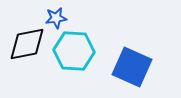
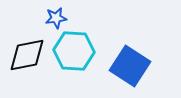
black diamond: moved 11 px down
blue square: moved 2 px left, 1 px up; rotated 9 degrees clockwise
